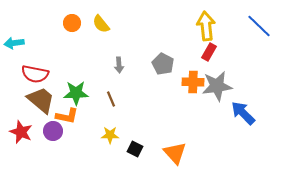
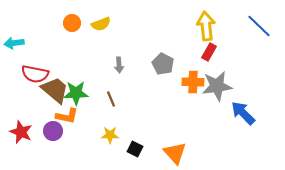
yellow semicircle: rotated 72 degrees counterclockwise
brown trapezoid: moved 14 px right, 10 px up
